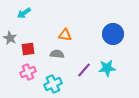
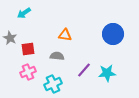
gray semicircle: moved 2 px down
cyan star: moved 5 px down
